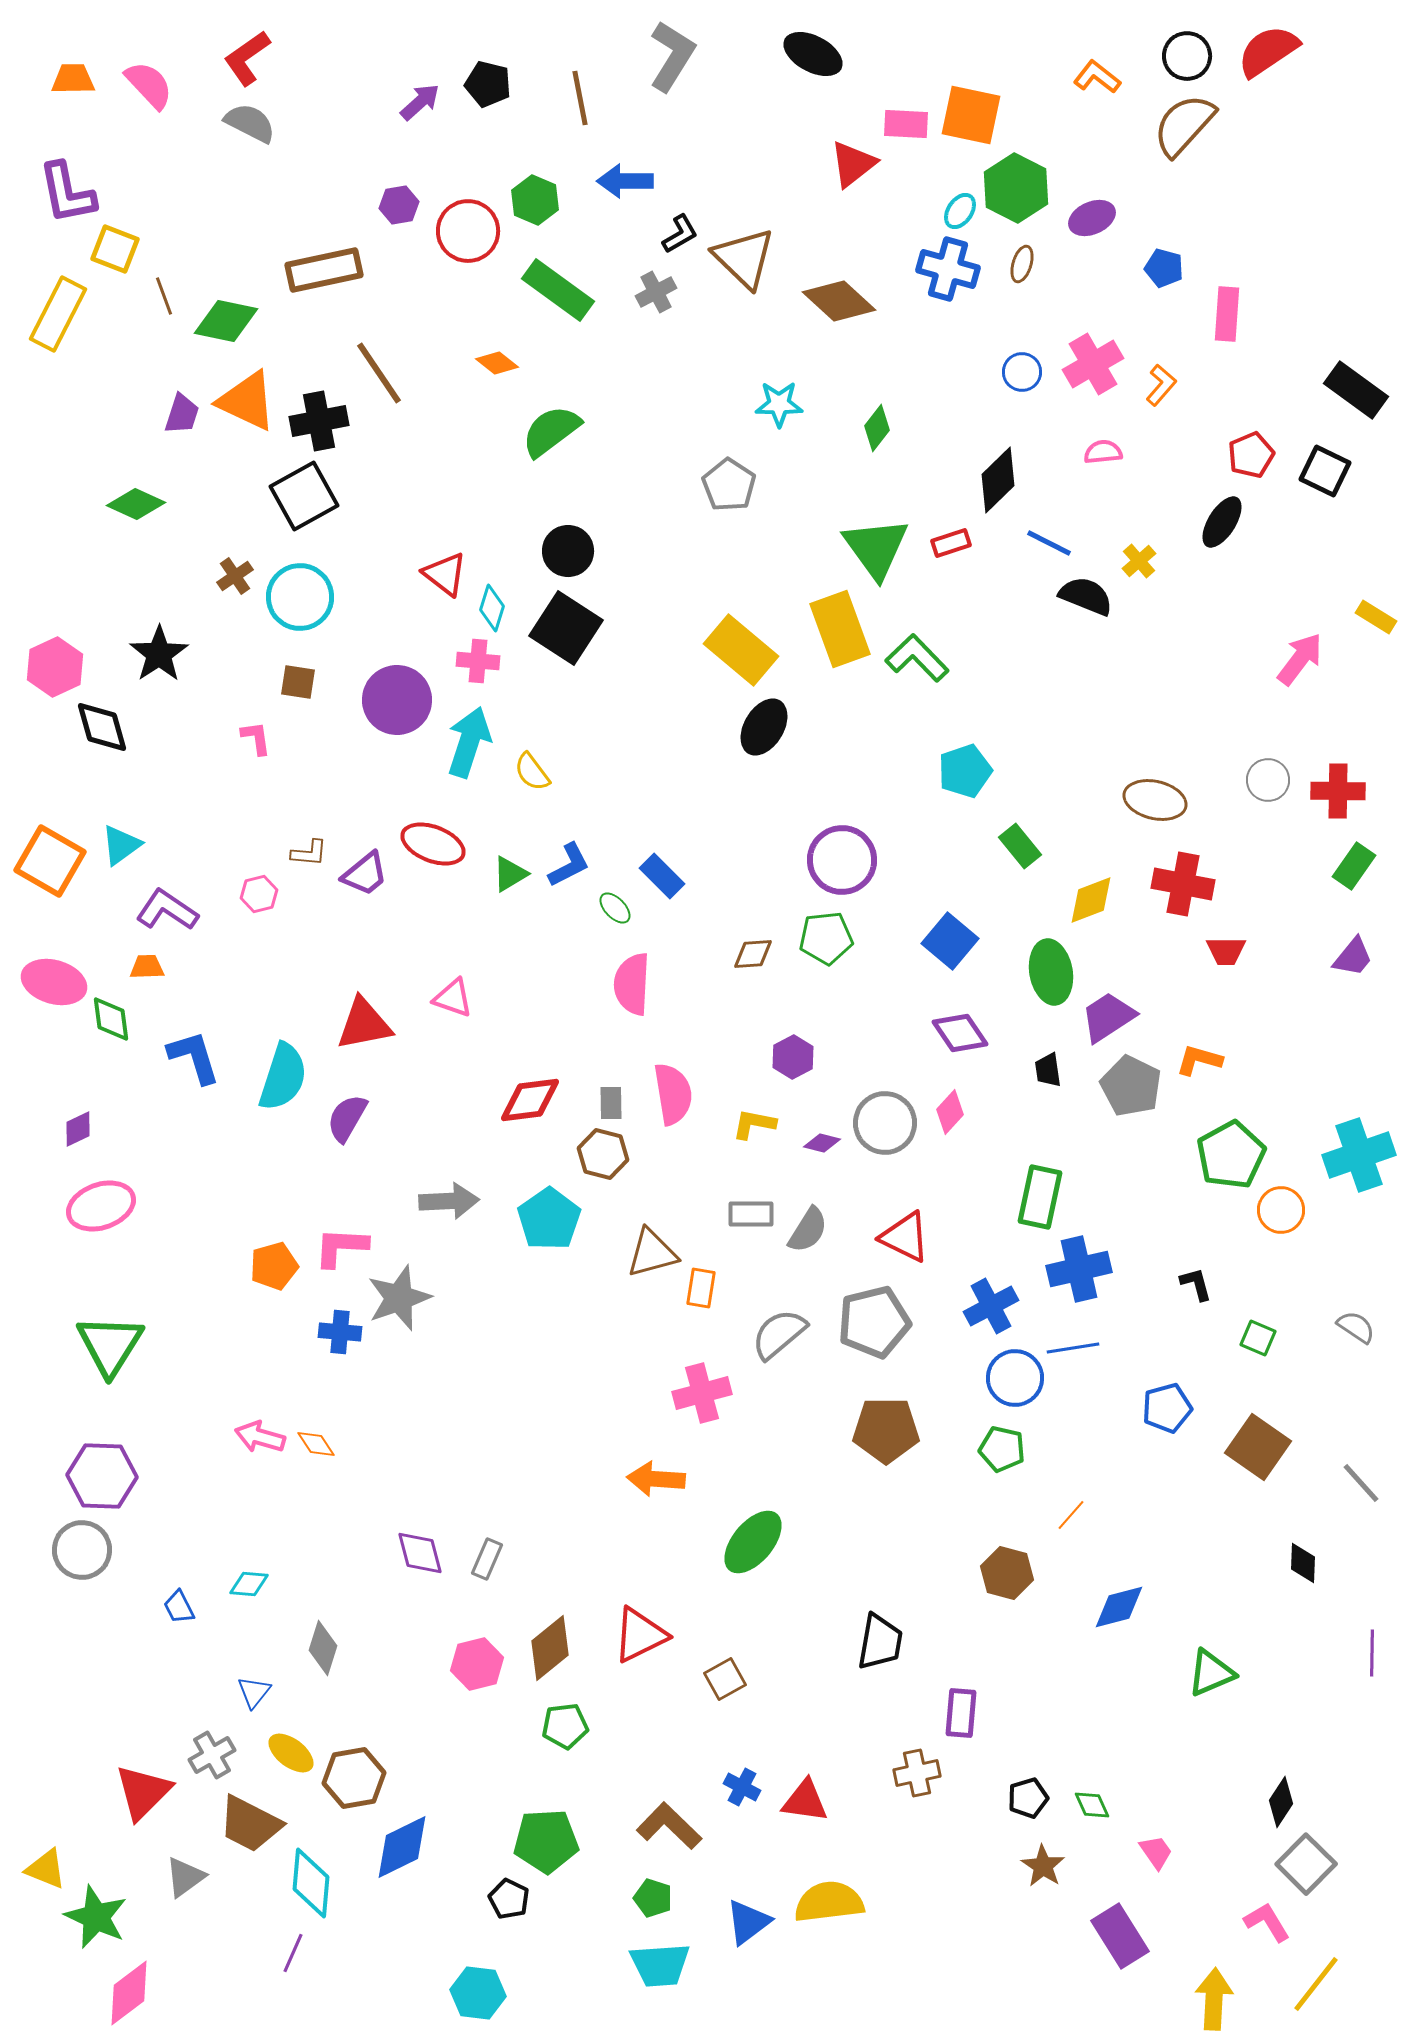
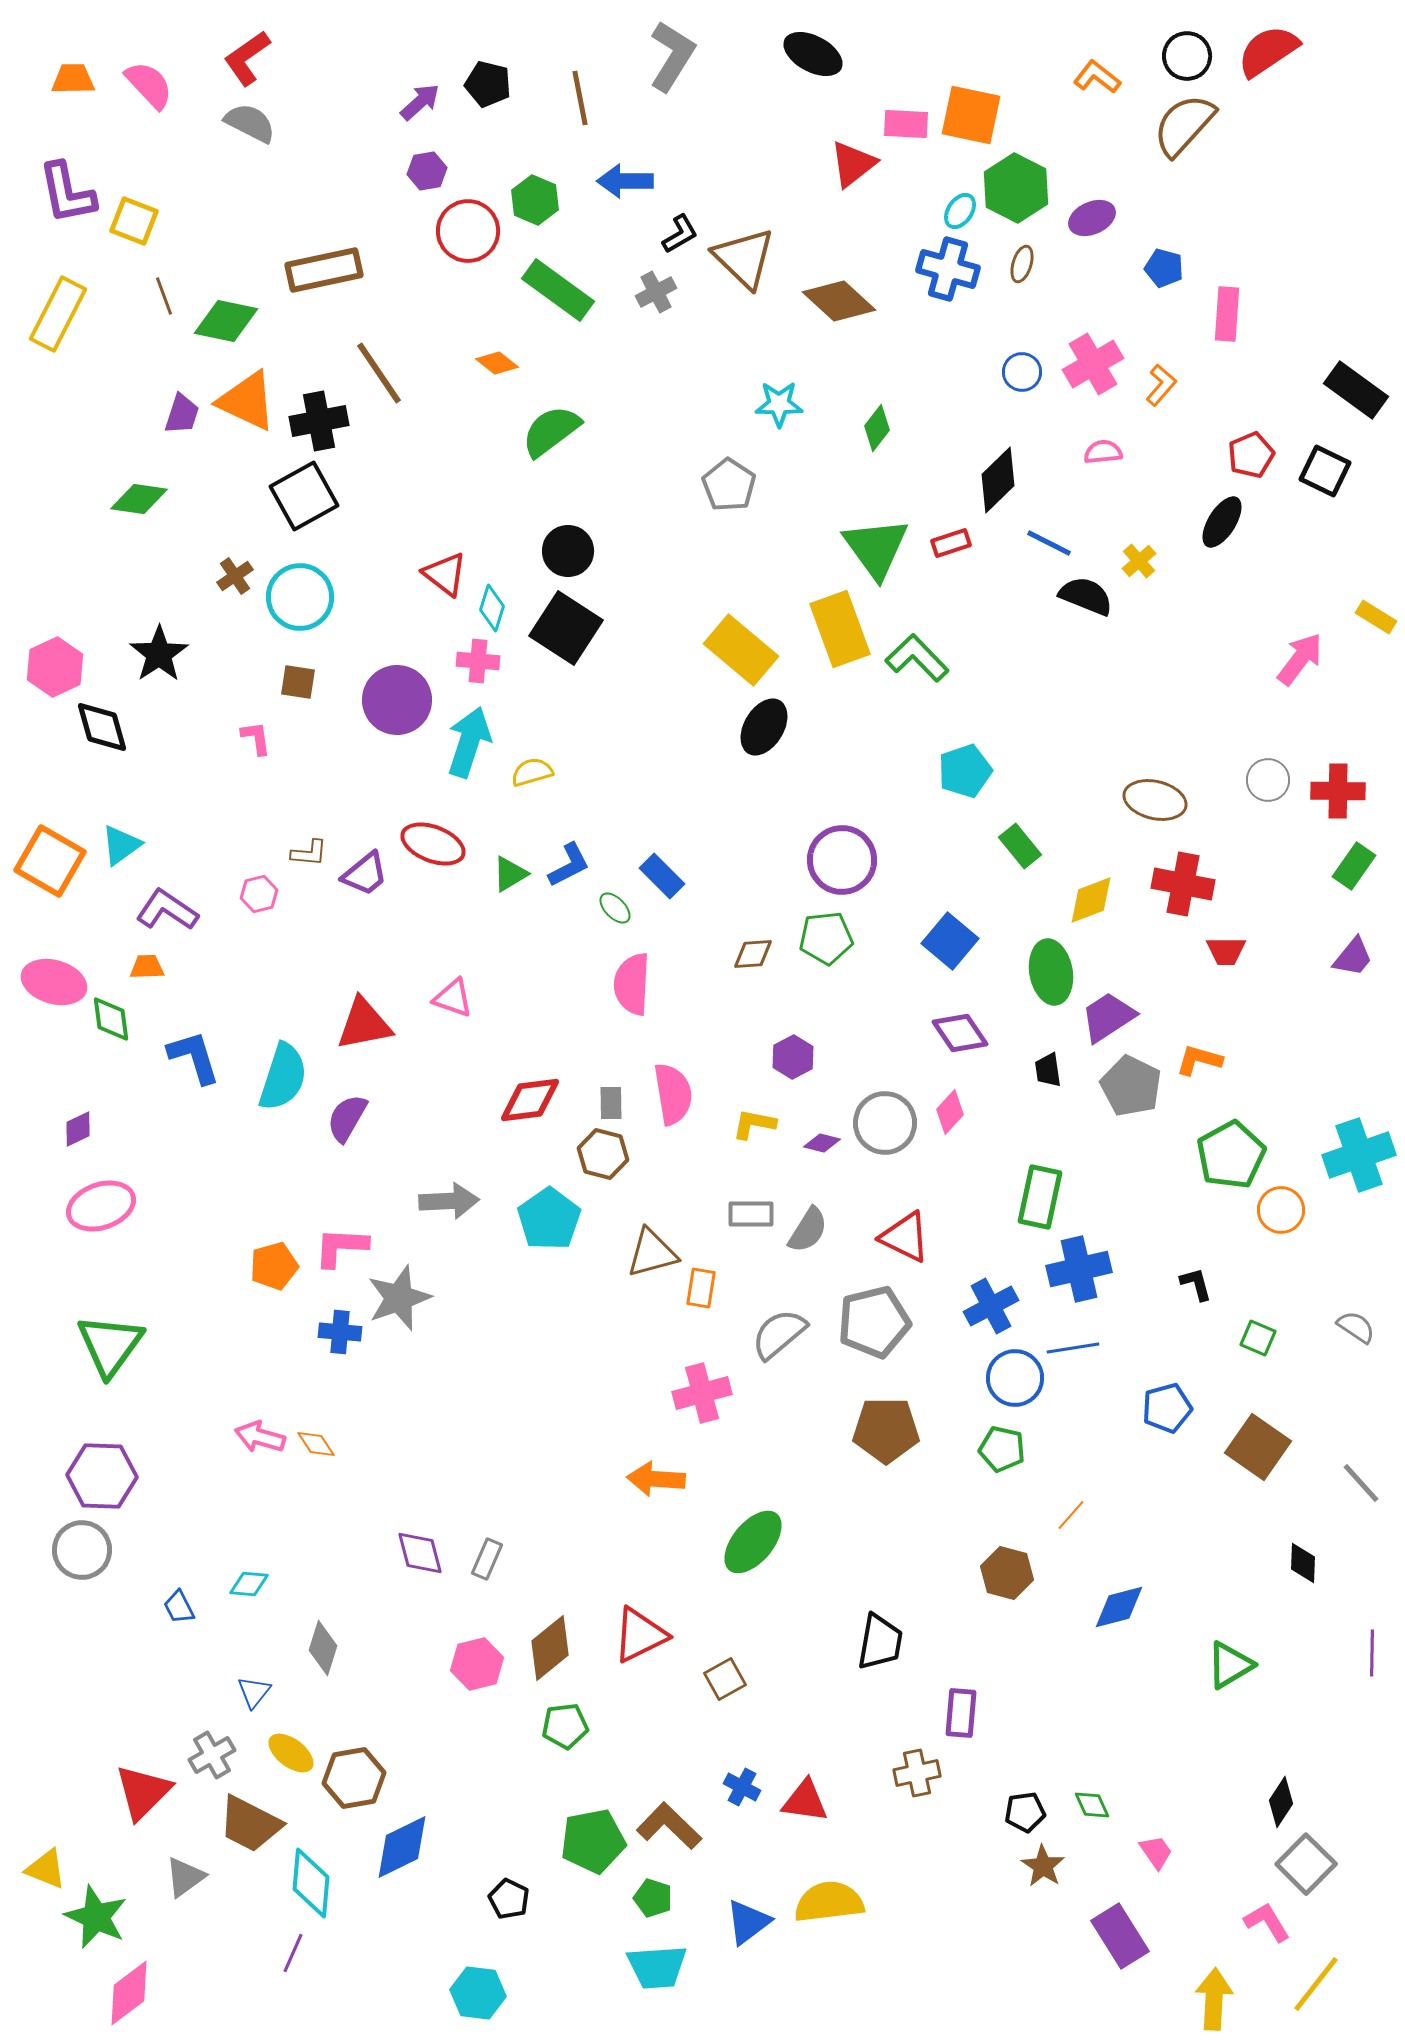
purple hexagon at (399, 205): moved 28 px right, 34 px up
yellow square at (115, 249): moved 19 px right, 28 px up
green diamond at (136, 504): moved 3 px right, 5 px up; rotated 16 degrees counterclockwise
yellow semicircle at (532, 772): rotated 111 degrees clockwise
green triangle at (110, 1345): rotated 4 degrees clockwise
green triangle at (1211, 1673): moved 19 px right, 8 px up; rotated 8 degrees counterclockwise
black pentagon at (1028, 1798): moved 3 px left, 14 px down; rotated 9 degrees clockwise
green pentagon at (546, 1841): moved 47 px right; rotated 8 degrees counterclockwise
cyan trapezoid at (660, 1965): moved 3 px left, 2 px down
